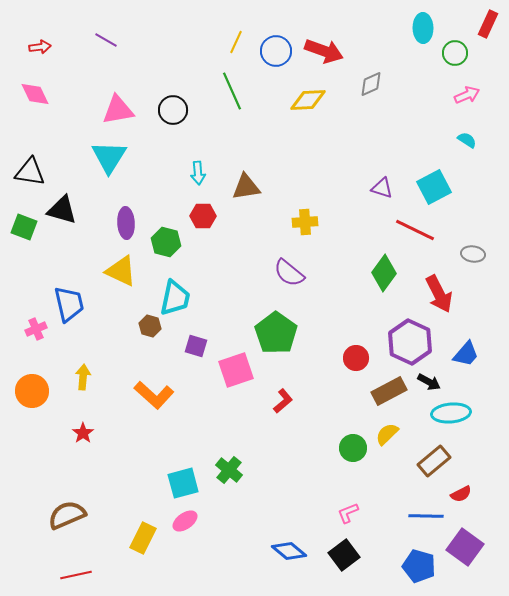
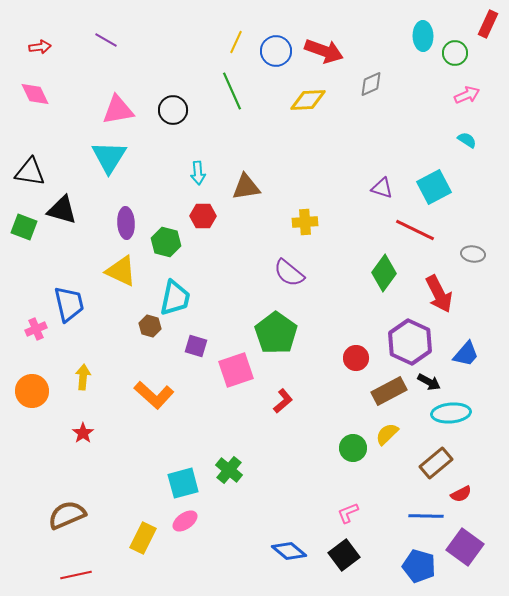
cyan ellipse at (423, 28): moved 8 px down
brown rectangle at (434, 461): moved 2 px right, 2 px down
